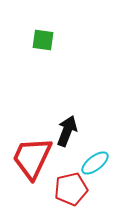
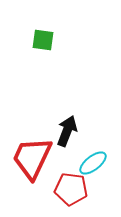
cyan ellipse: moved 2 px left
red pentagon: rotated 20 degrees clockwise
